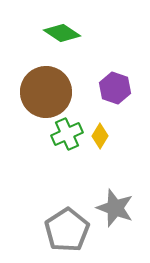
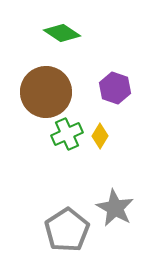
gray star: rotated 9 degrees clockwise
